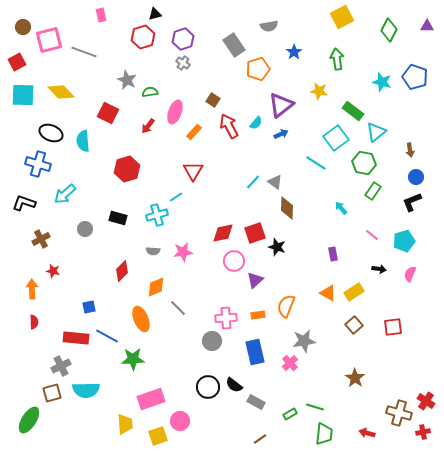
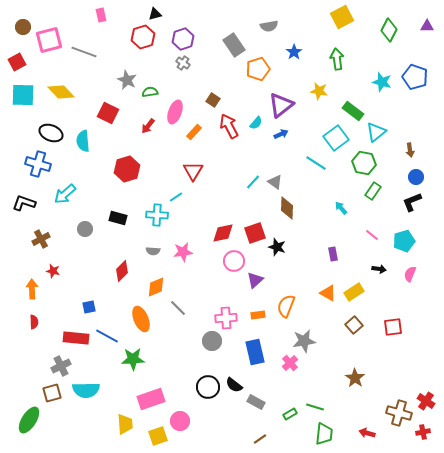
cyan cross at (157, 215): rotated 20 degrees clockwise
